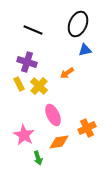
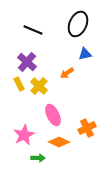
blue triangle: moved 4 px down
purple cross: rotated 24 degrees clockwise
pink star: rotated 15 degrees clockwise
orange diamond: rotated 35 degrees clockwise
green arrow: rotated 72 degrees counterclockwise
